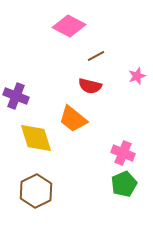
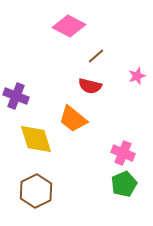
brown line: rotated 12 degrees counterclockwise
yellow diamond: moved 1 px down
